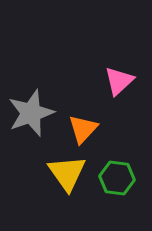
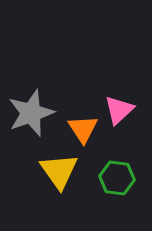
pink triangle: moved 29 px down
orange triangle: rotated 16 degrees counterclockwise
yellow triangle: moved 8 px left, 2 px up
